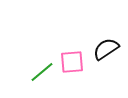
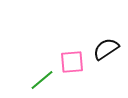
green line: moved 8 px down
